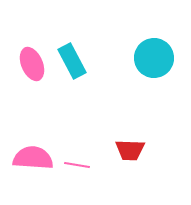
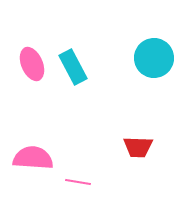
cyan rectangle: moved 1 px right, 6 px down
red trapezoid: moved 8 px right, 3 px up
pink line: moved 1 px right, 17 px down
